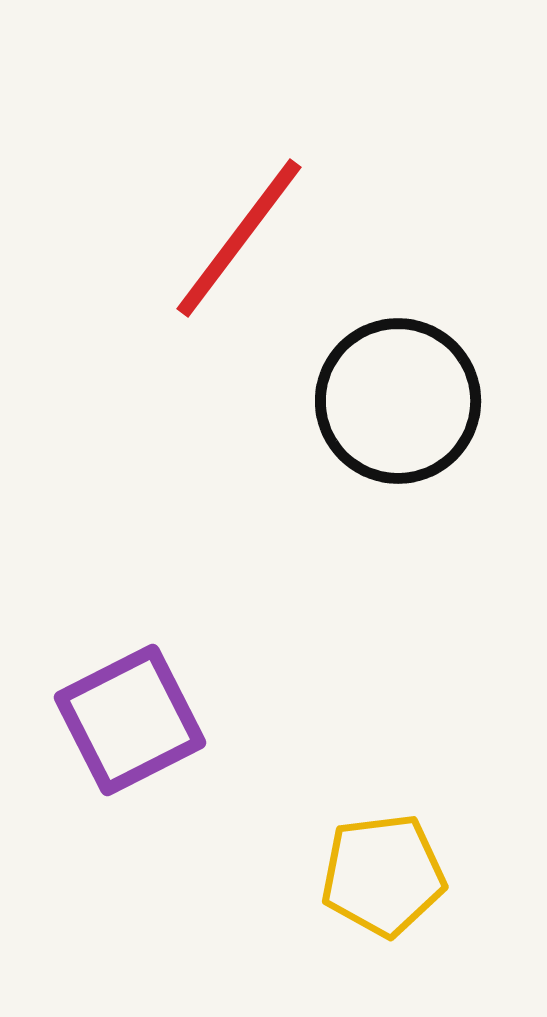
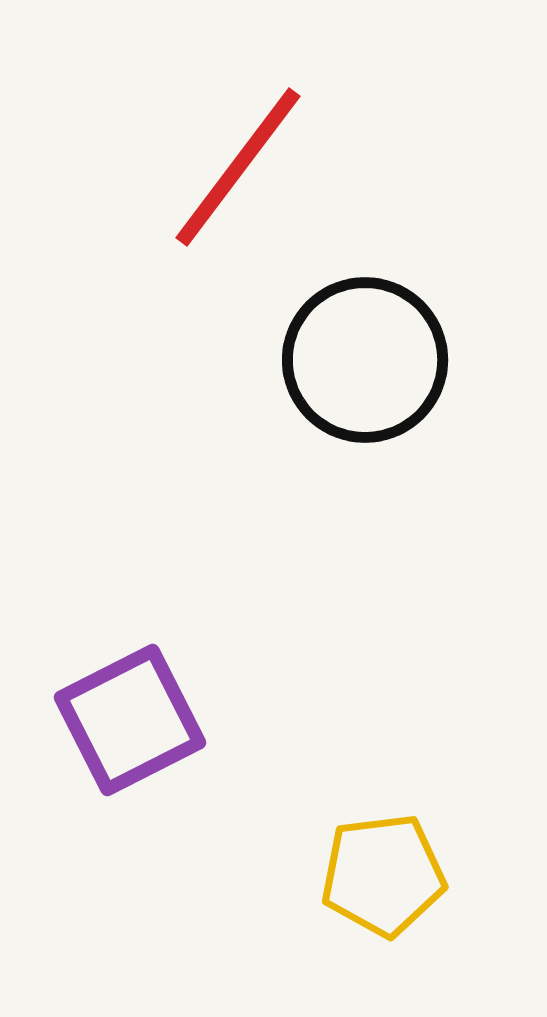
red line: moved 1 px left, 71 px up
black circle: moved 33 px left, 41 px up
